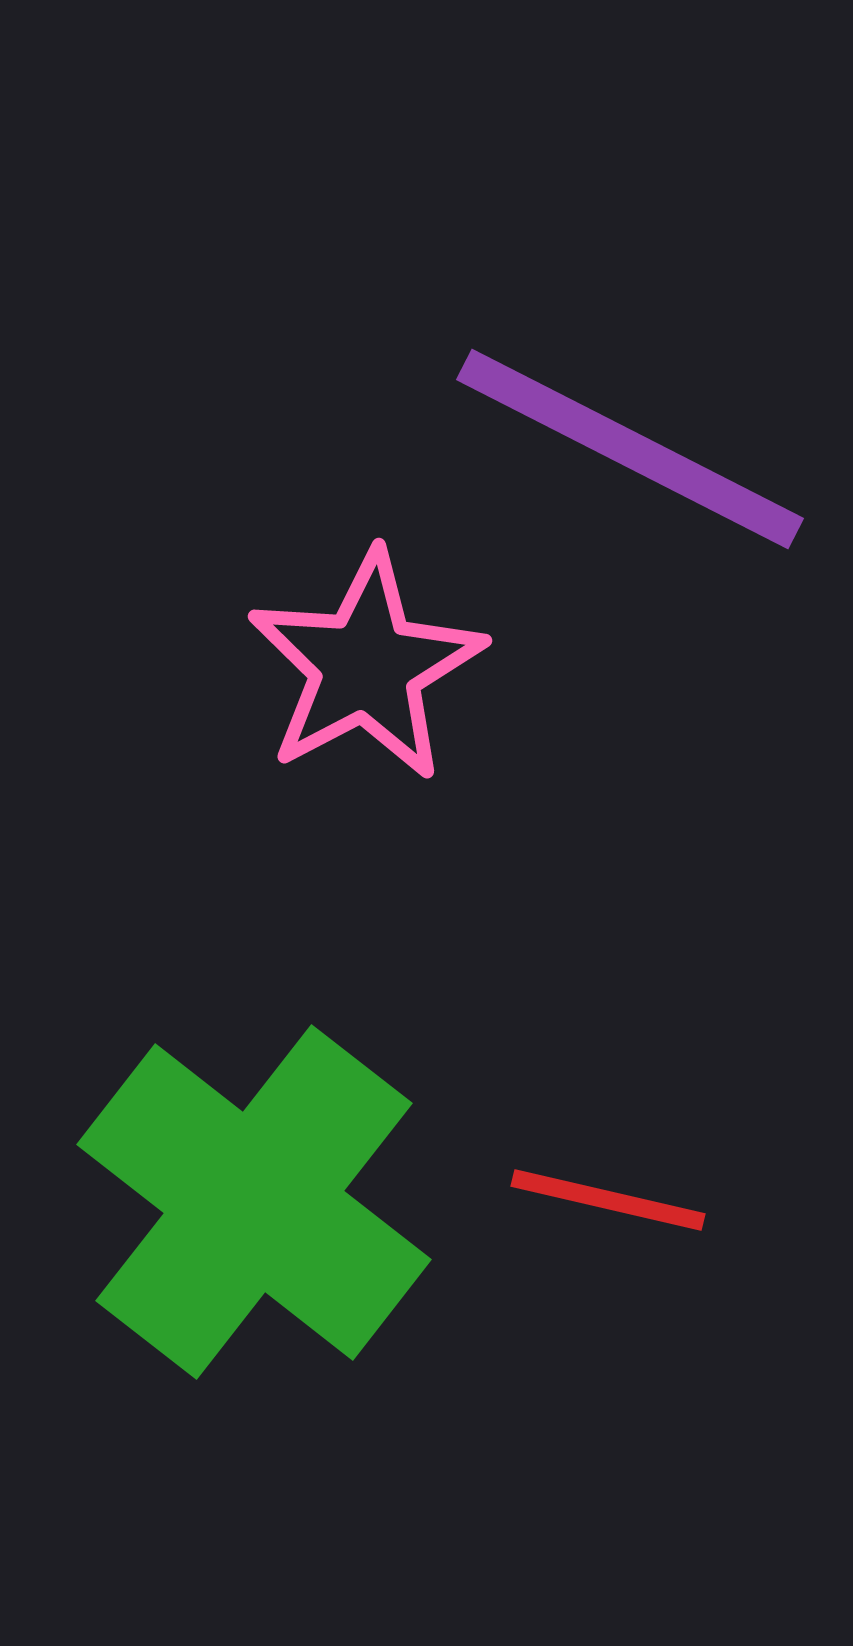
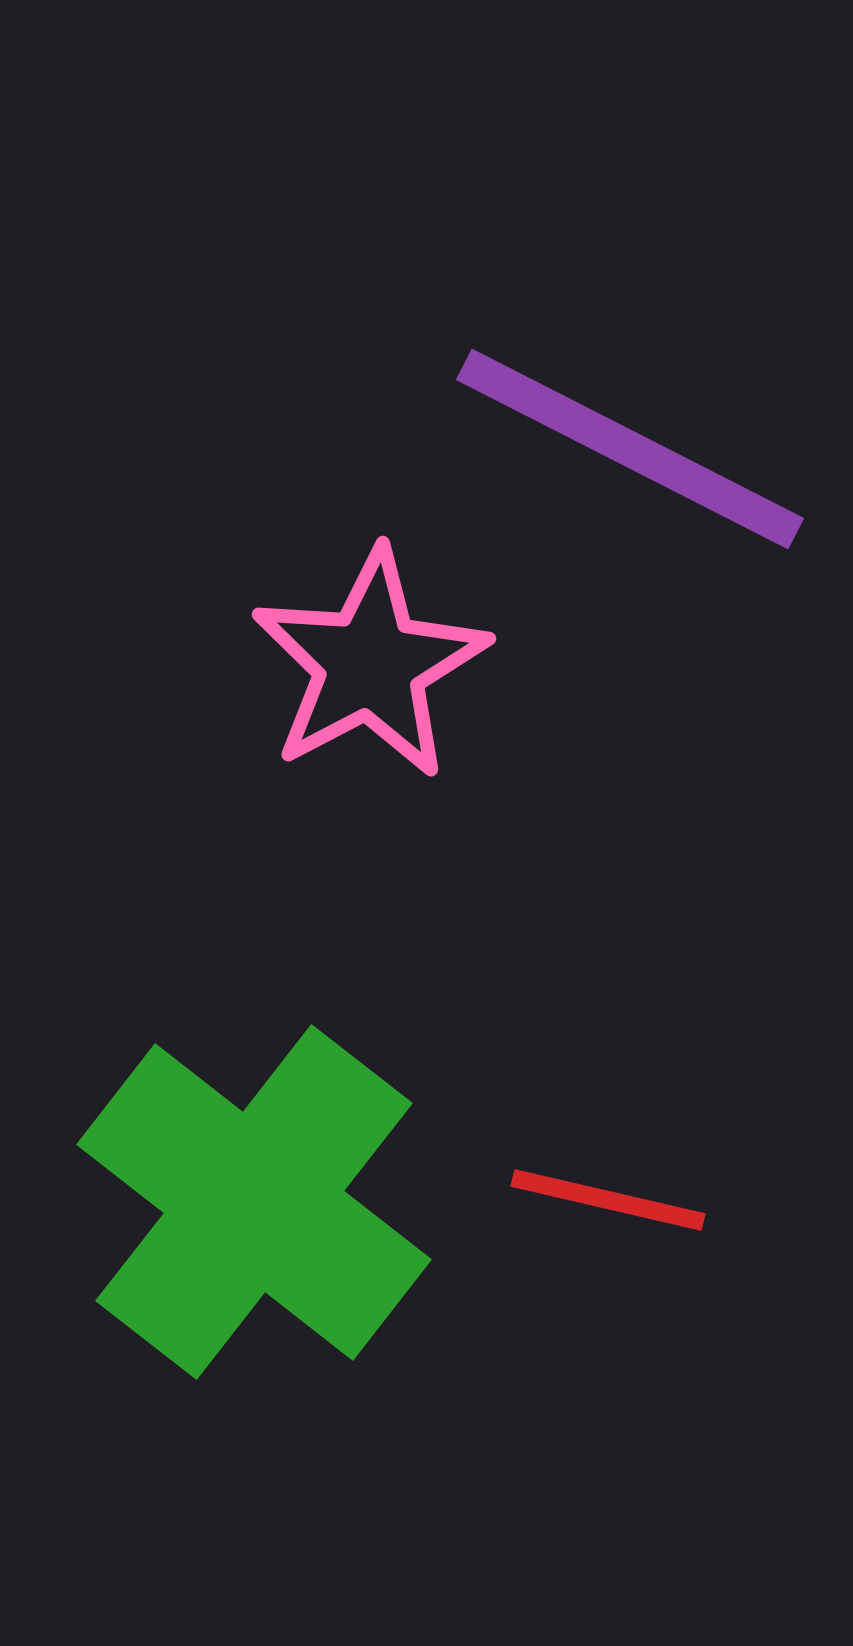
pink star: moved 4 px right, 2 px up
